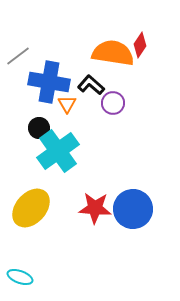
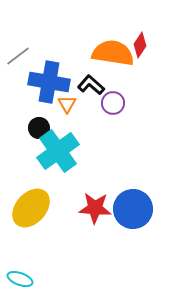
cyan ellipse: moved 2 px down
